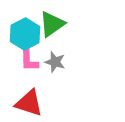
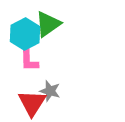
green triangle: moved 4 px left
gray star: moved 5 px left, 29 px down
red triangle: moved 3 px right; rotated 44 degrees clockwise
